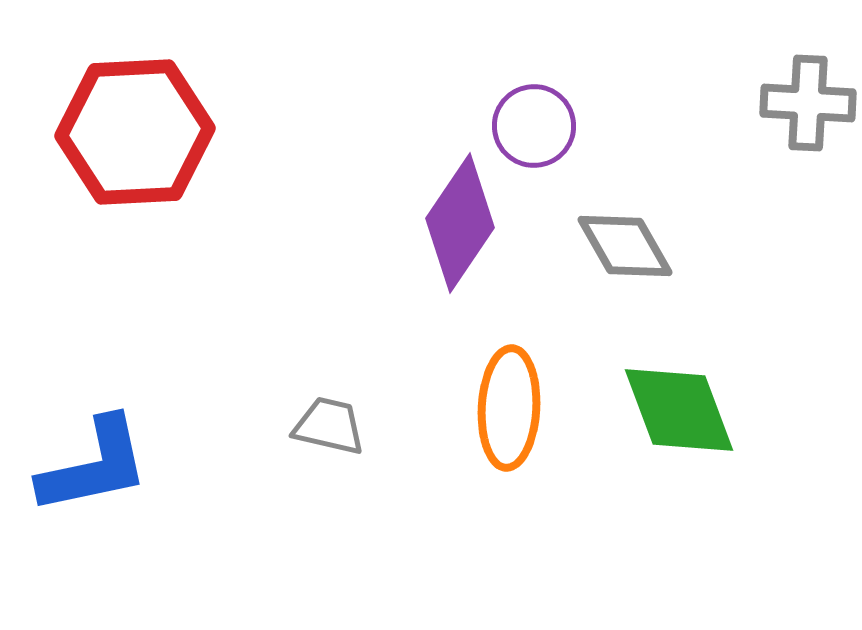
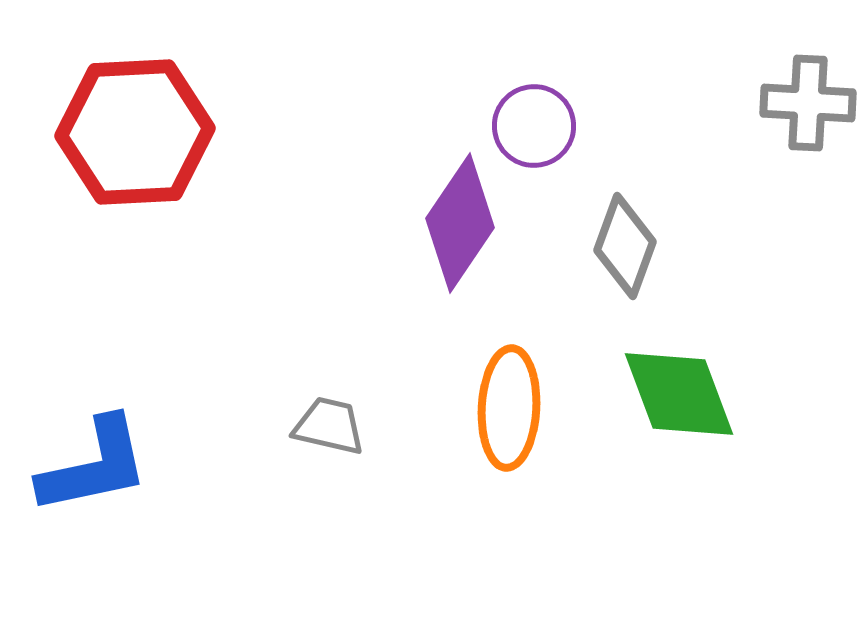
gray diamond: rotated 50 degrees clockwise
green diamond: moved 16 px up
